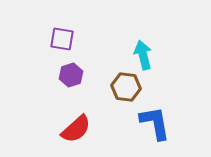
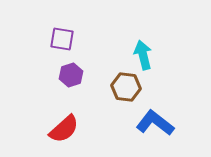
blue L-shape: rotated 42 degrees counterclockwise
red semicircle: moved 12 px left
